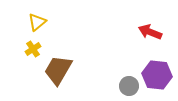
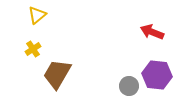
yellow triangle: moved 7 px up
red arrow: moved 2 px right
brown trapezoid: moved 1 px left, 4 px down
